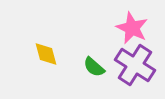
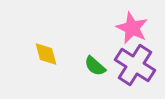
green semicircle: moved 1 px right, 1 px up
